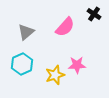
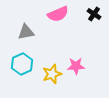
pink semicircle: moved 7 px left, 13 px up; rotated 25 degrees clockwise
gray triangle: rotated 30 degrees clockwise
pink star: moved 1 px left, 1 px down
yellow star: moved 3 px left, 1 px up
